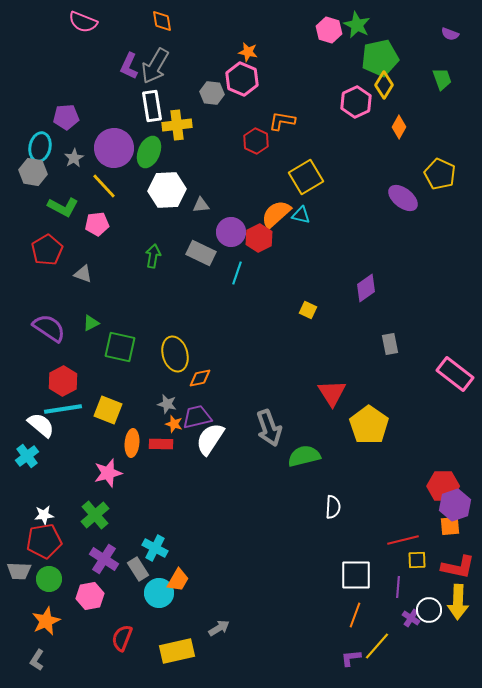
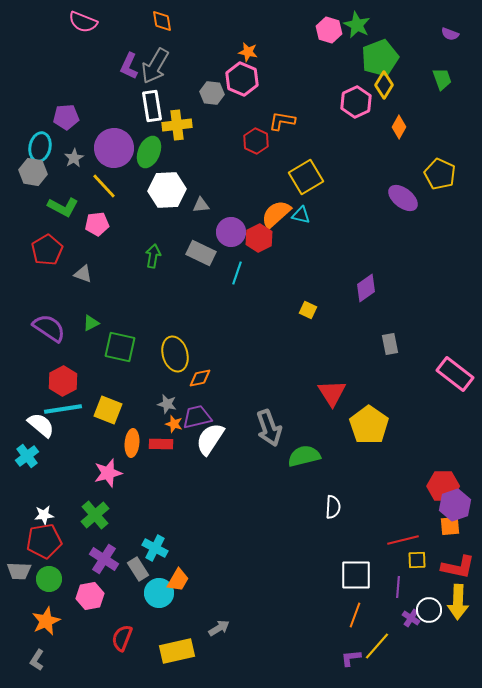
green pentagon at (380, 58): rotated 9 degrees counterclockwise
